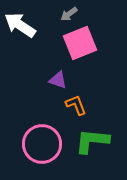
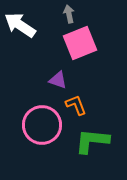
gray arrow: rotated 114 degrees clockwise
pink circle: moved 19 px up
